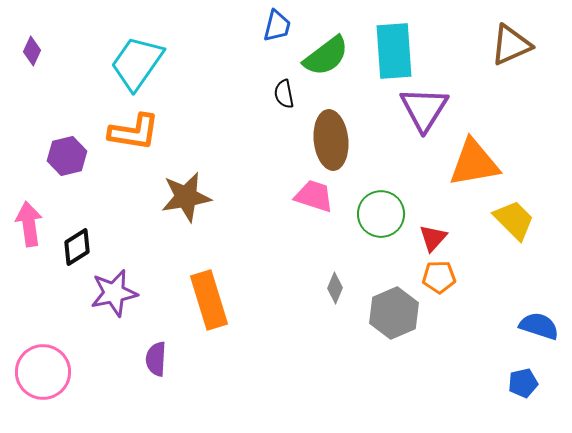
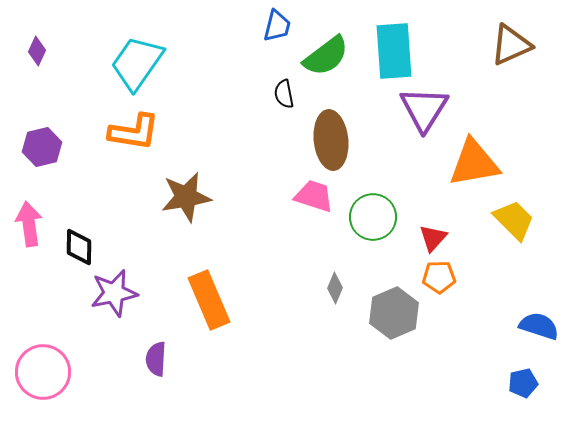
purple diamond: moved 5 px right
purple hexagon: moved 25 px left, 9 px up
green circle: moved 8 px left, 3 px down
black diamond: moved 2 px right; rotated 57 degrees counterclockwise
orange rectangle: rotated 6 degrees counterclockwise
